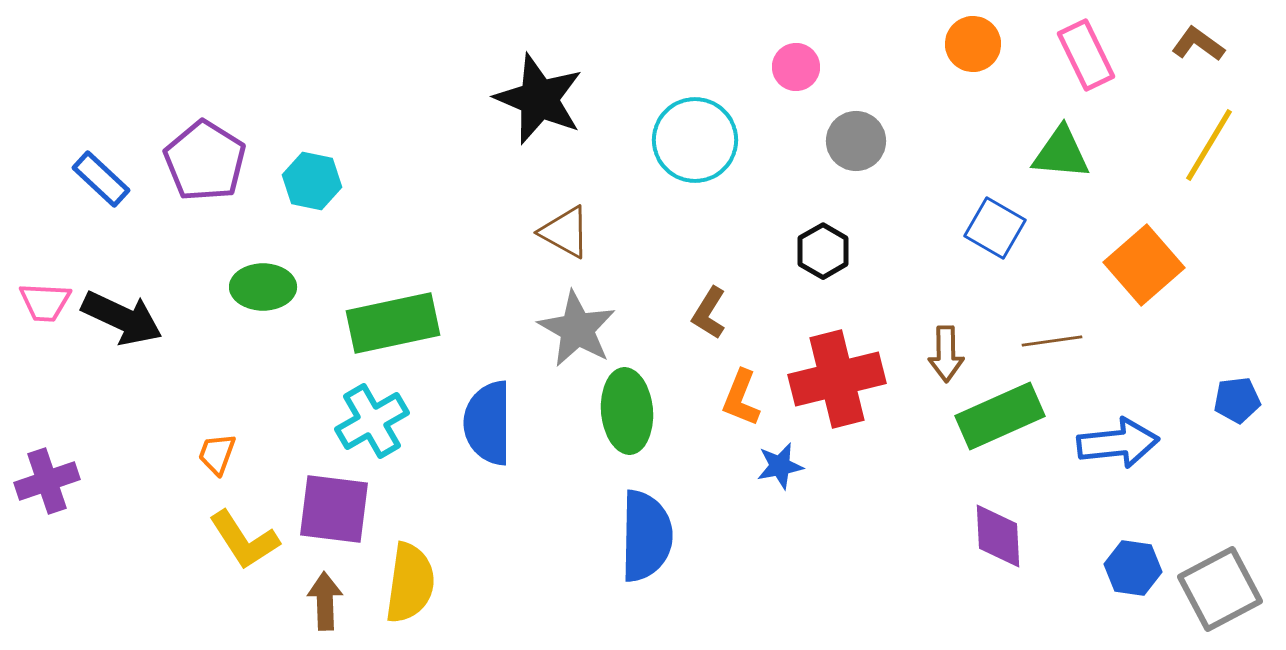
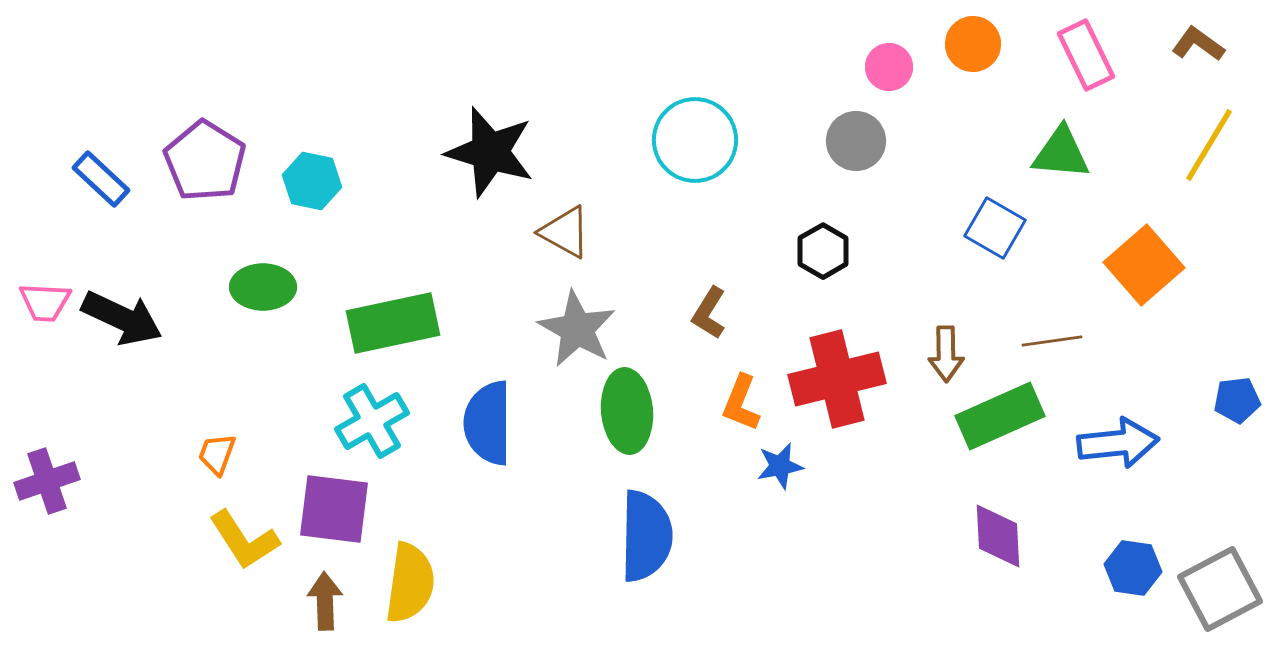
pink circle at (796, 67): moved 93 px right
black star at (539, 99): moved 49 px left, 53 px down; rotated 6 degrees counterclockwise
orange L-shape at (741, 398): moved 5 px down
